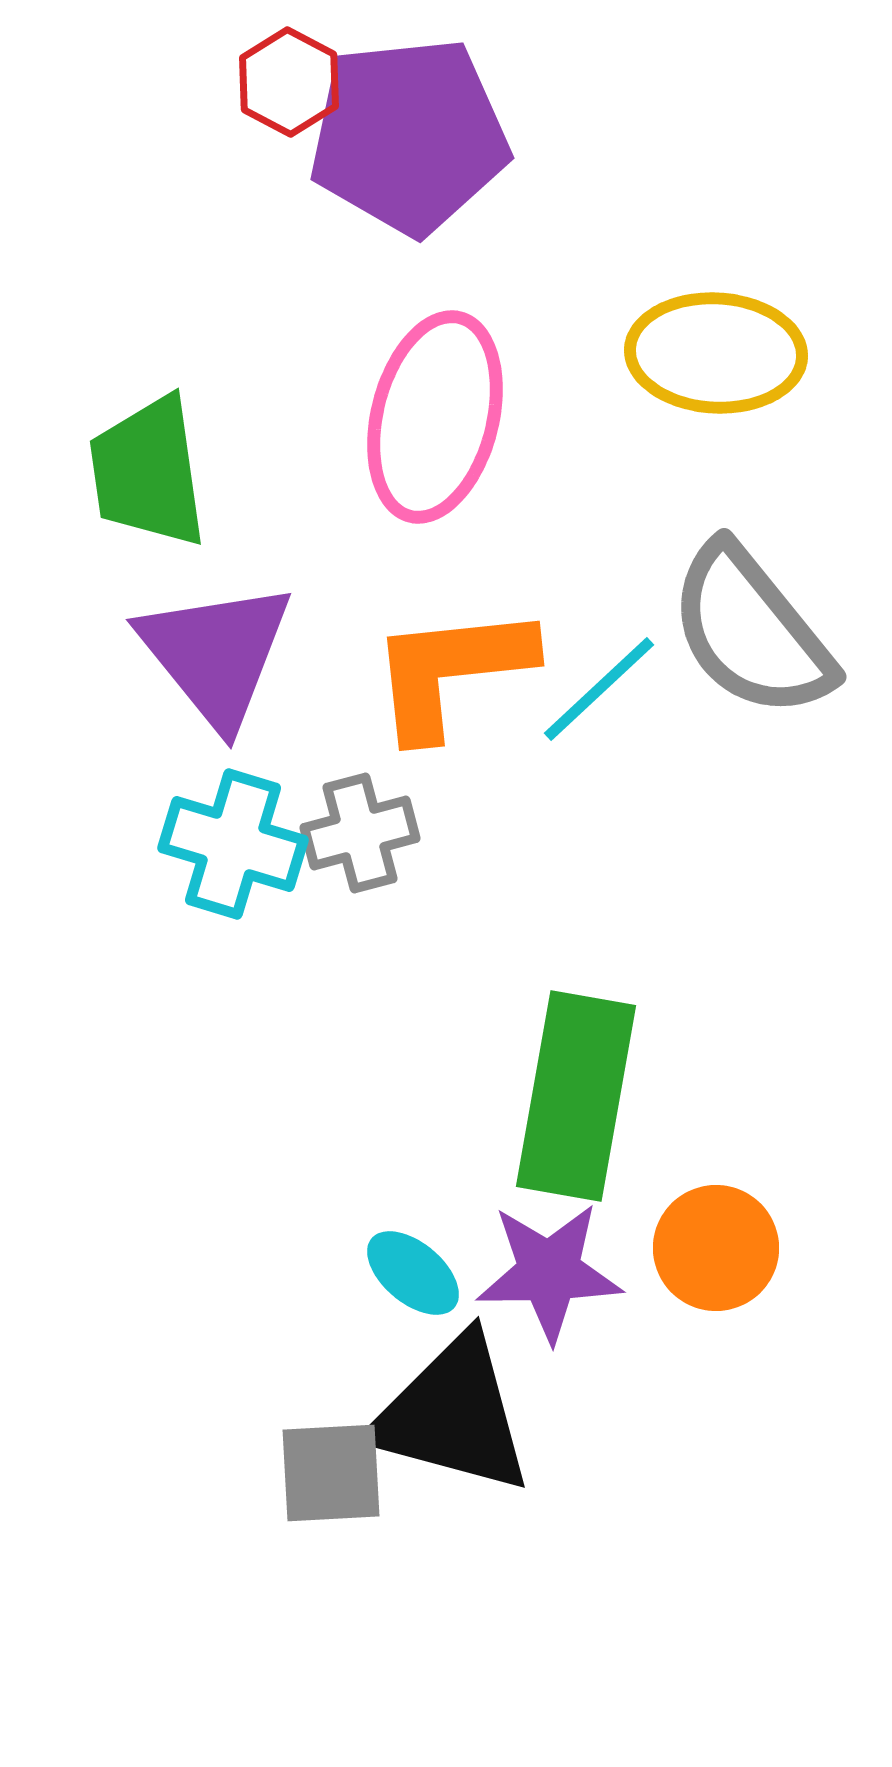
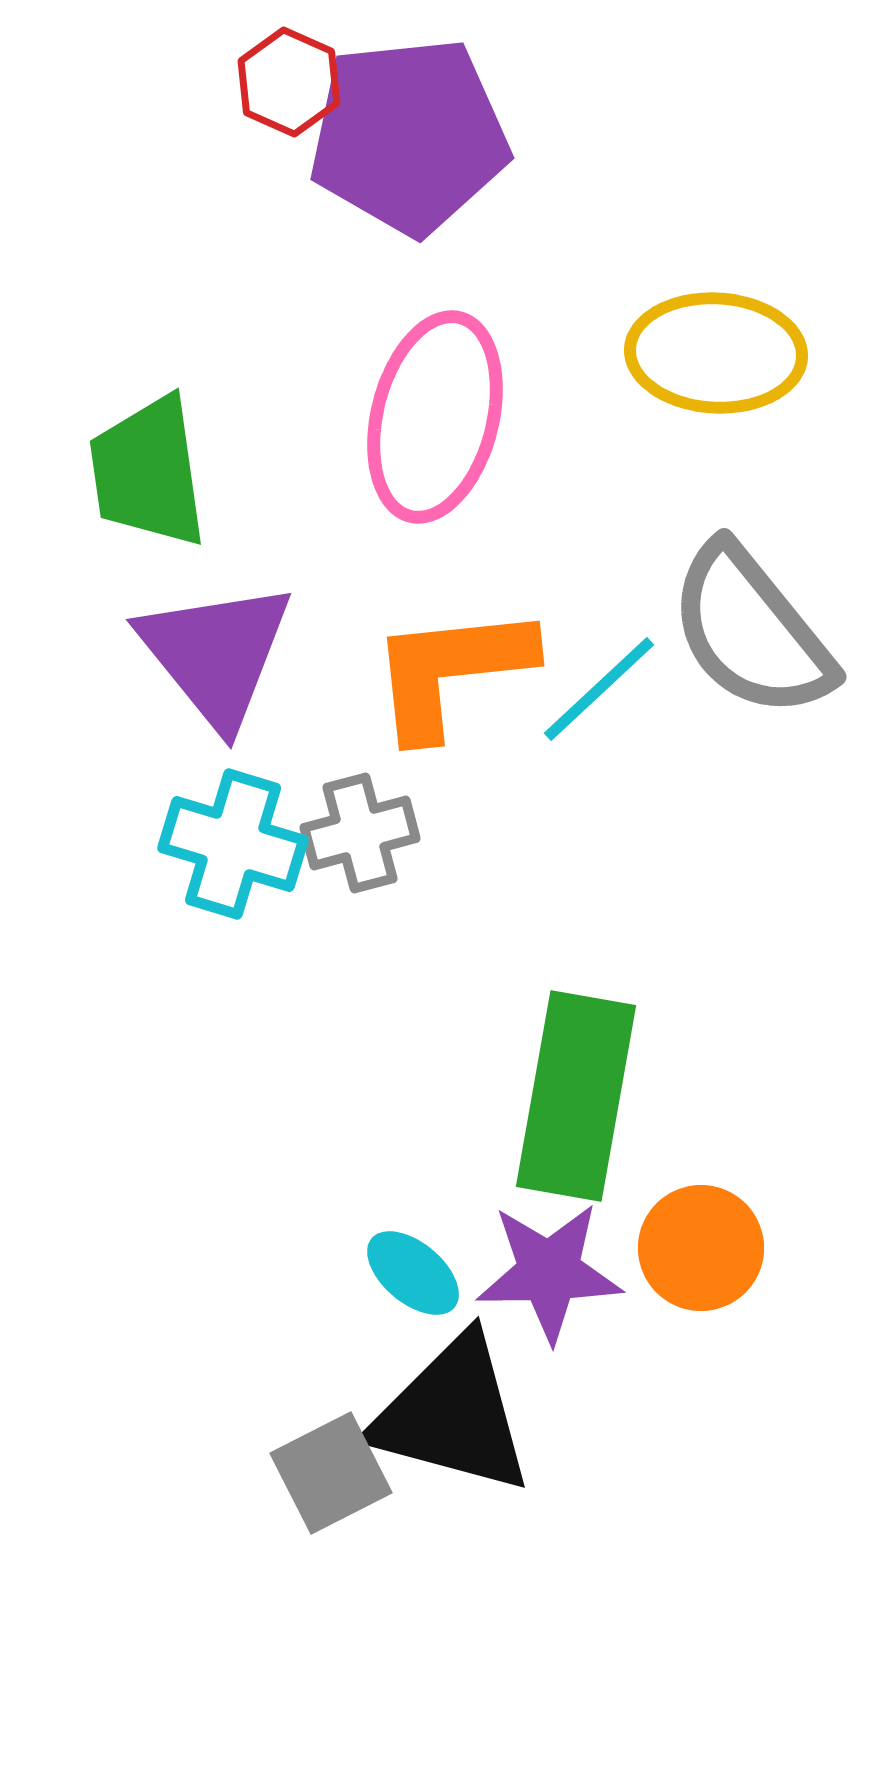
red hexagon: rotated 4 degrees counterclockwise
orange circle: moved 15 px left
gray square: rotated 24 degrees counterclockwise
